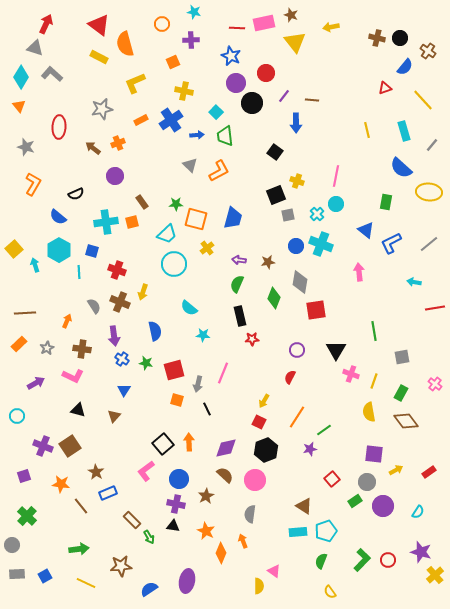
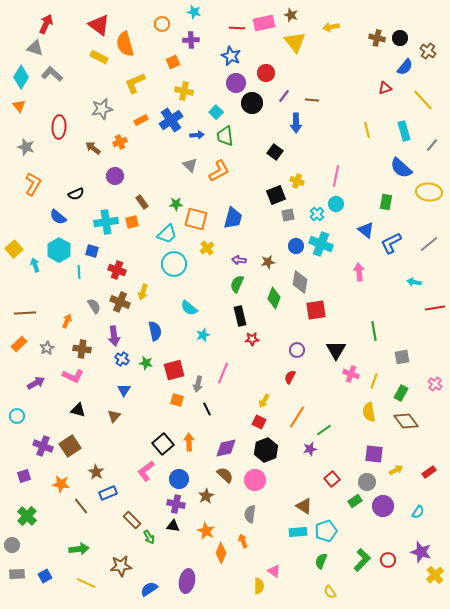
orange cross at (118, 143): moved 2 px right, 1 px up
cyan star at (203, 335): rotated 24 degrees counterclockwise
